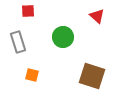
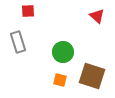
green circle: moved 15 px down
orange square: moved 28 px right, 5 px down
